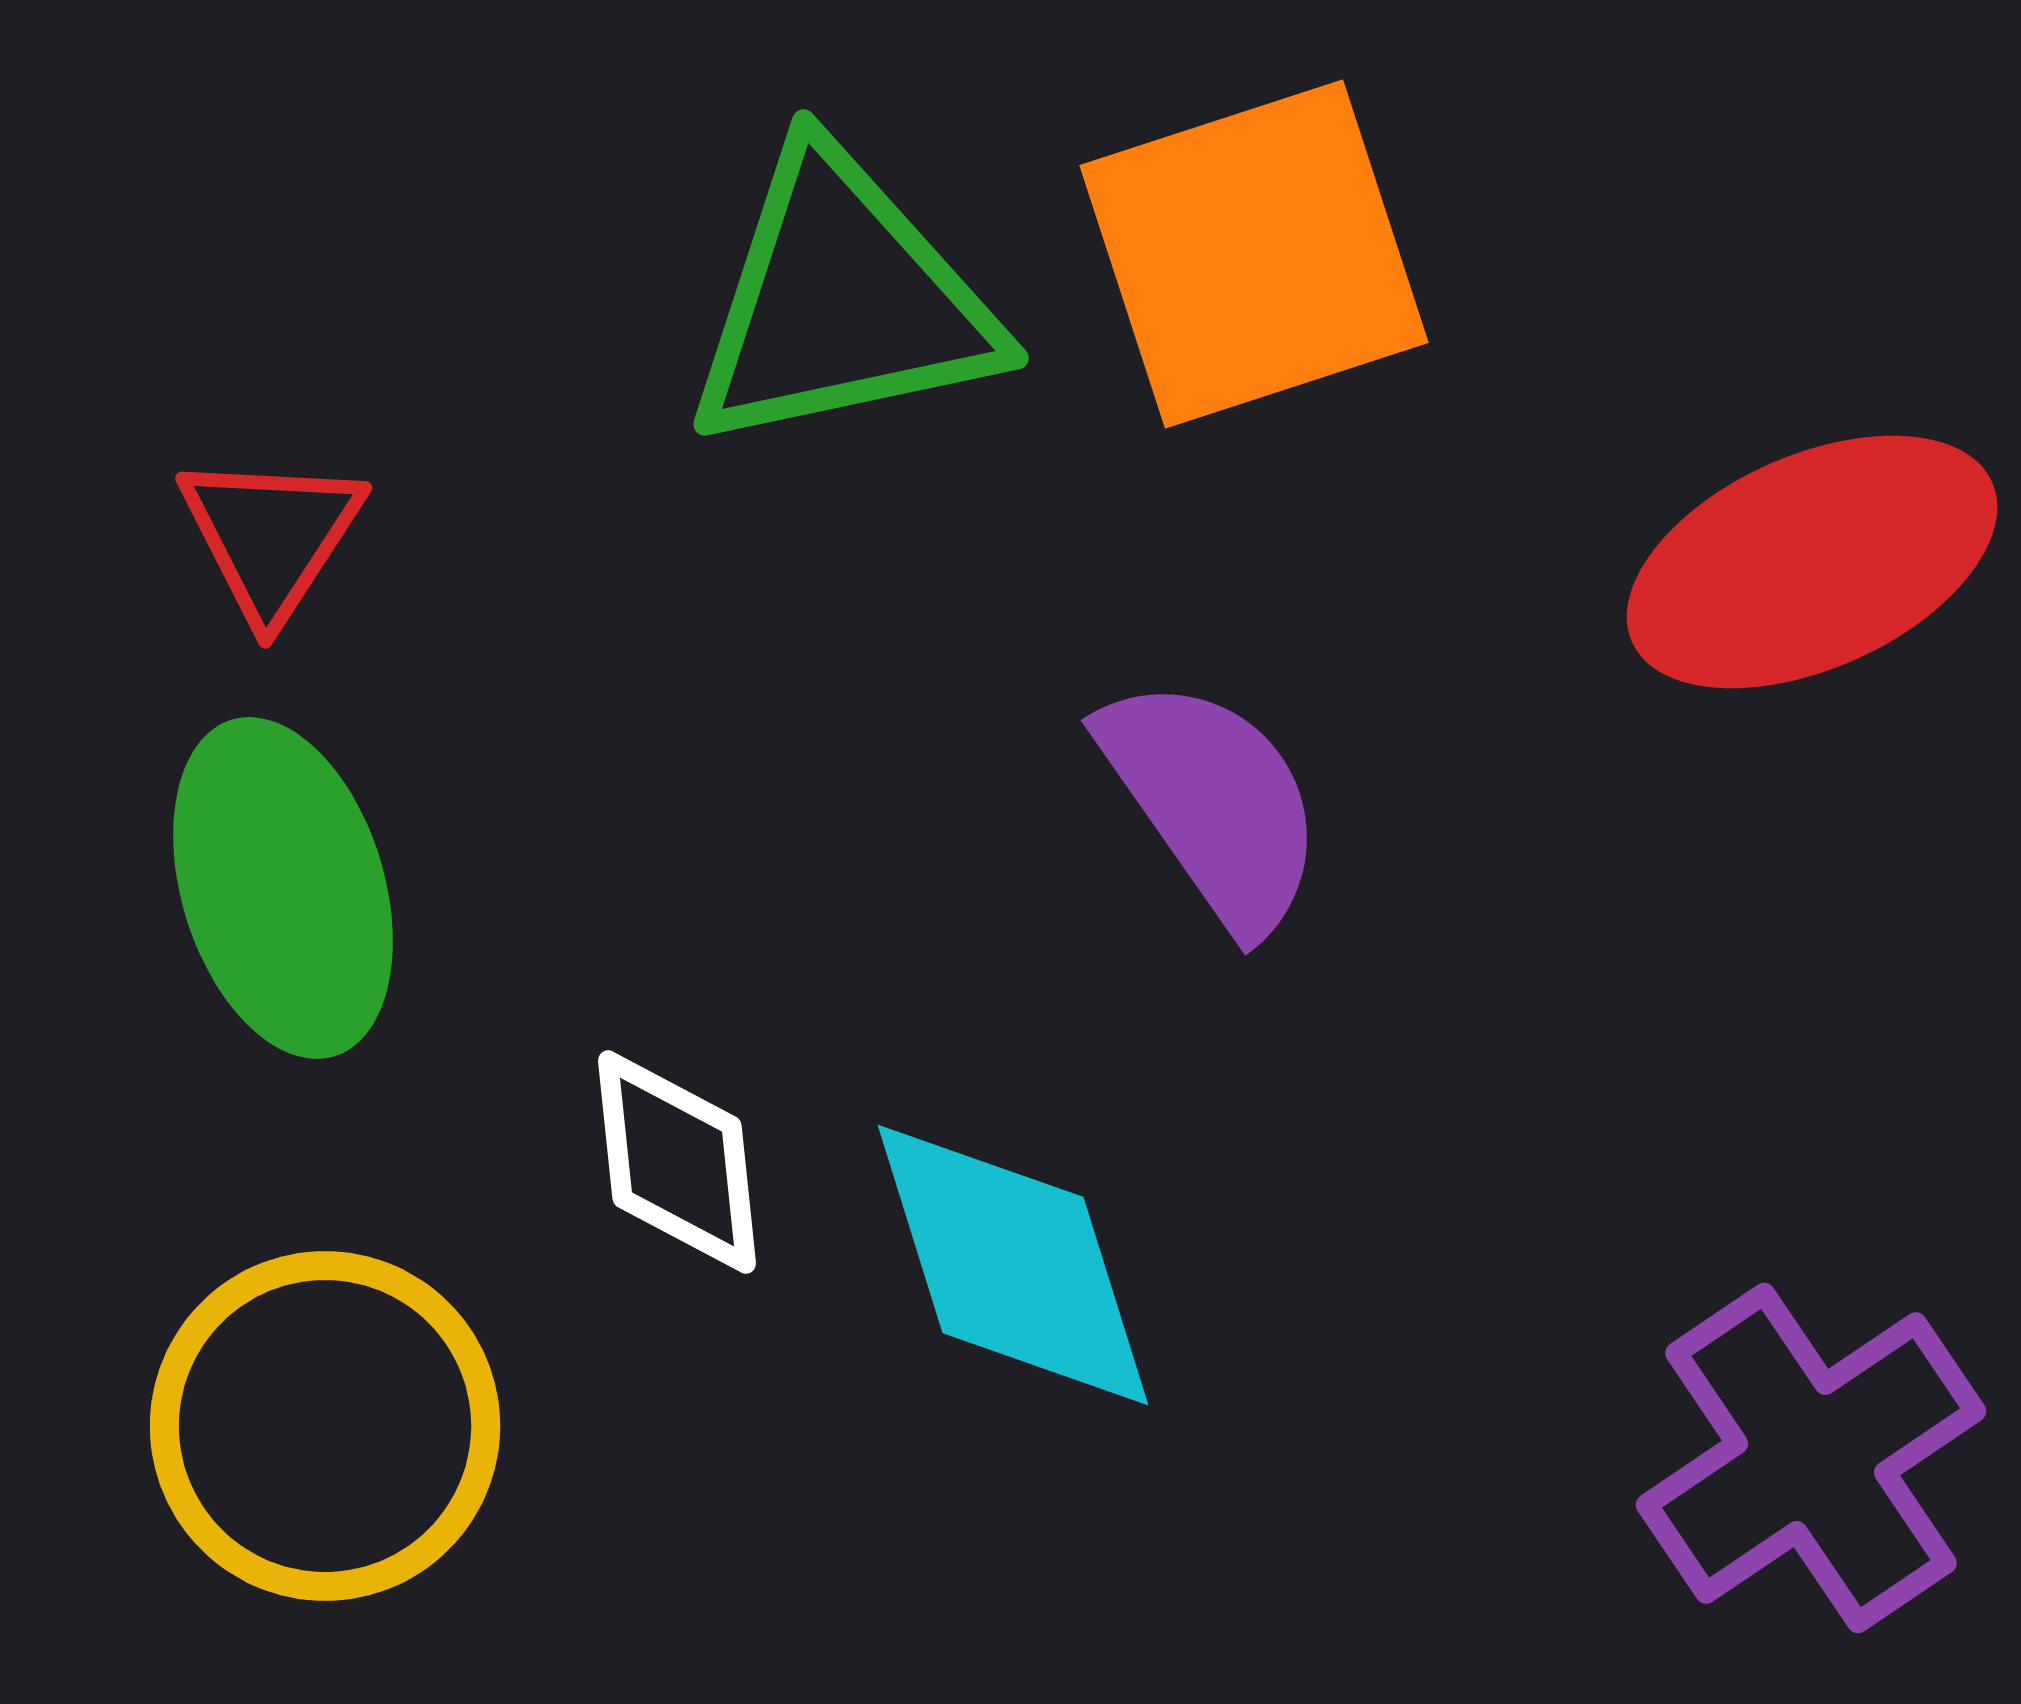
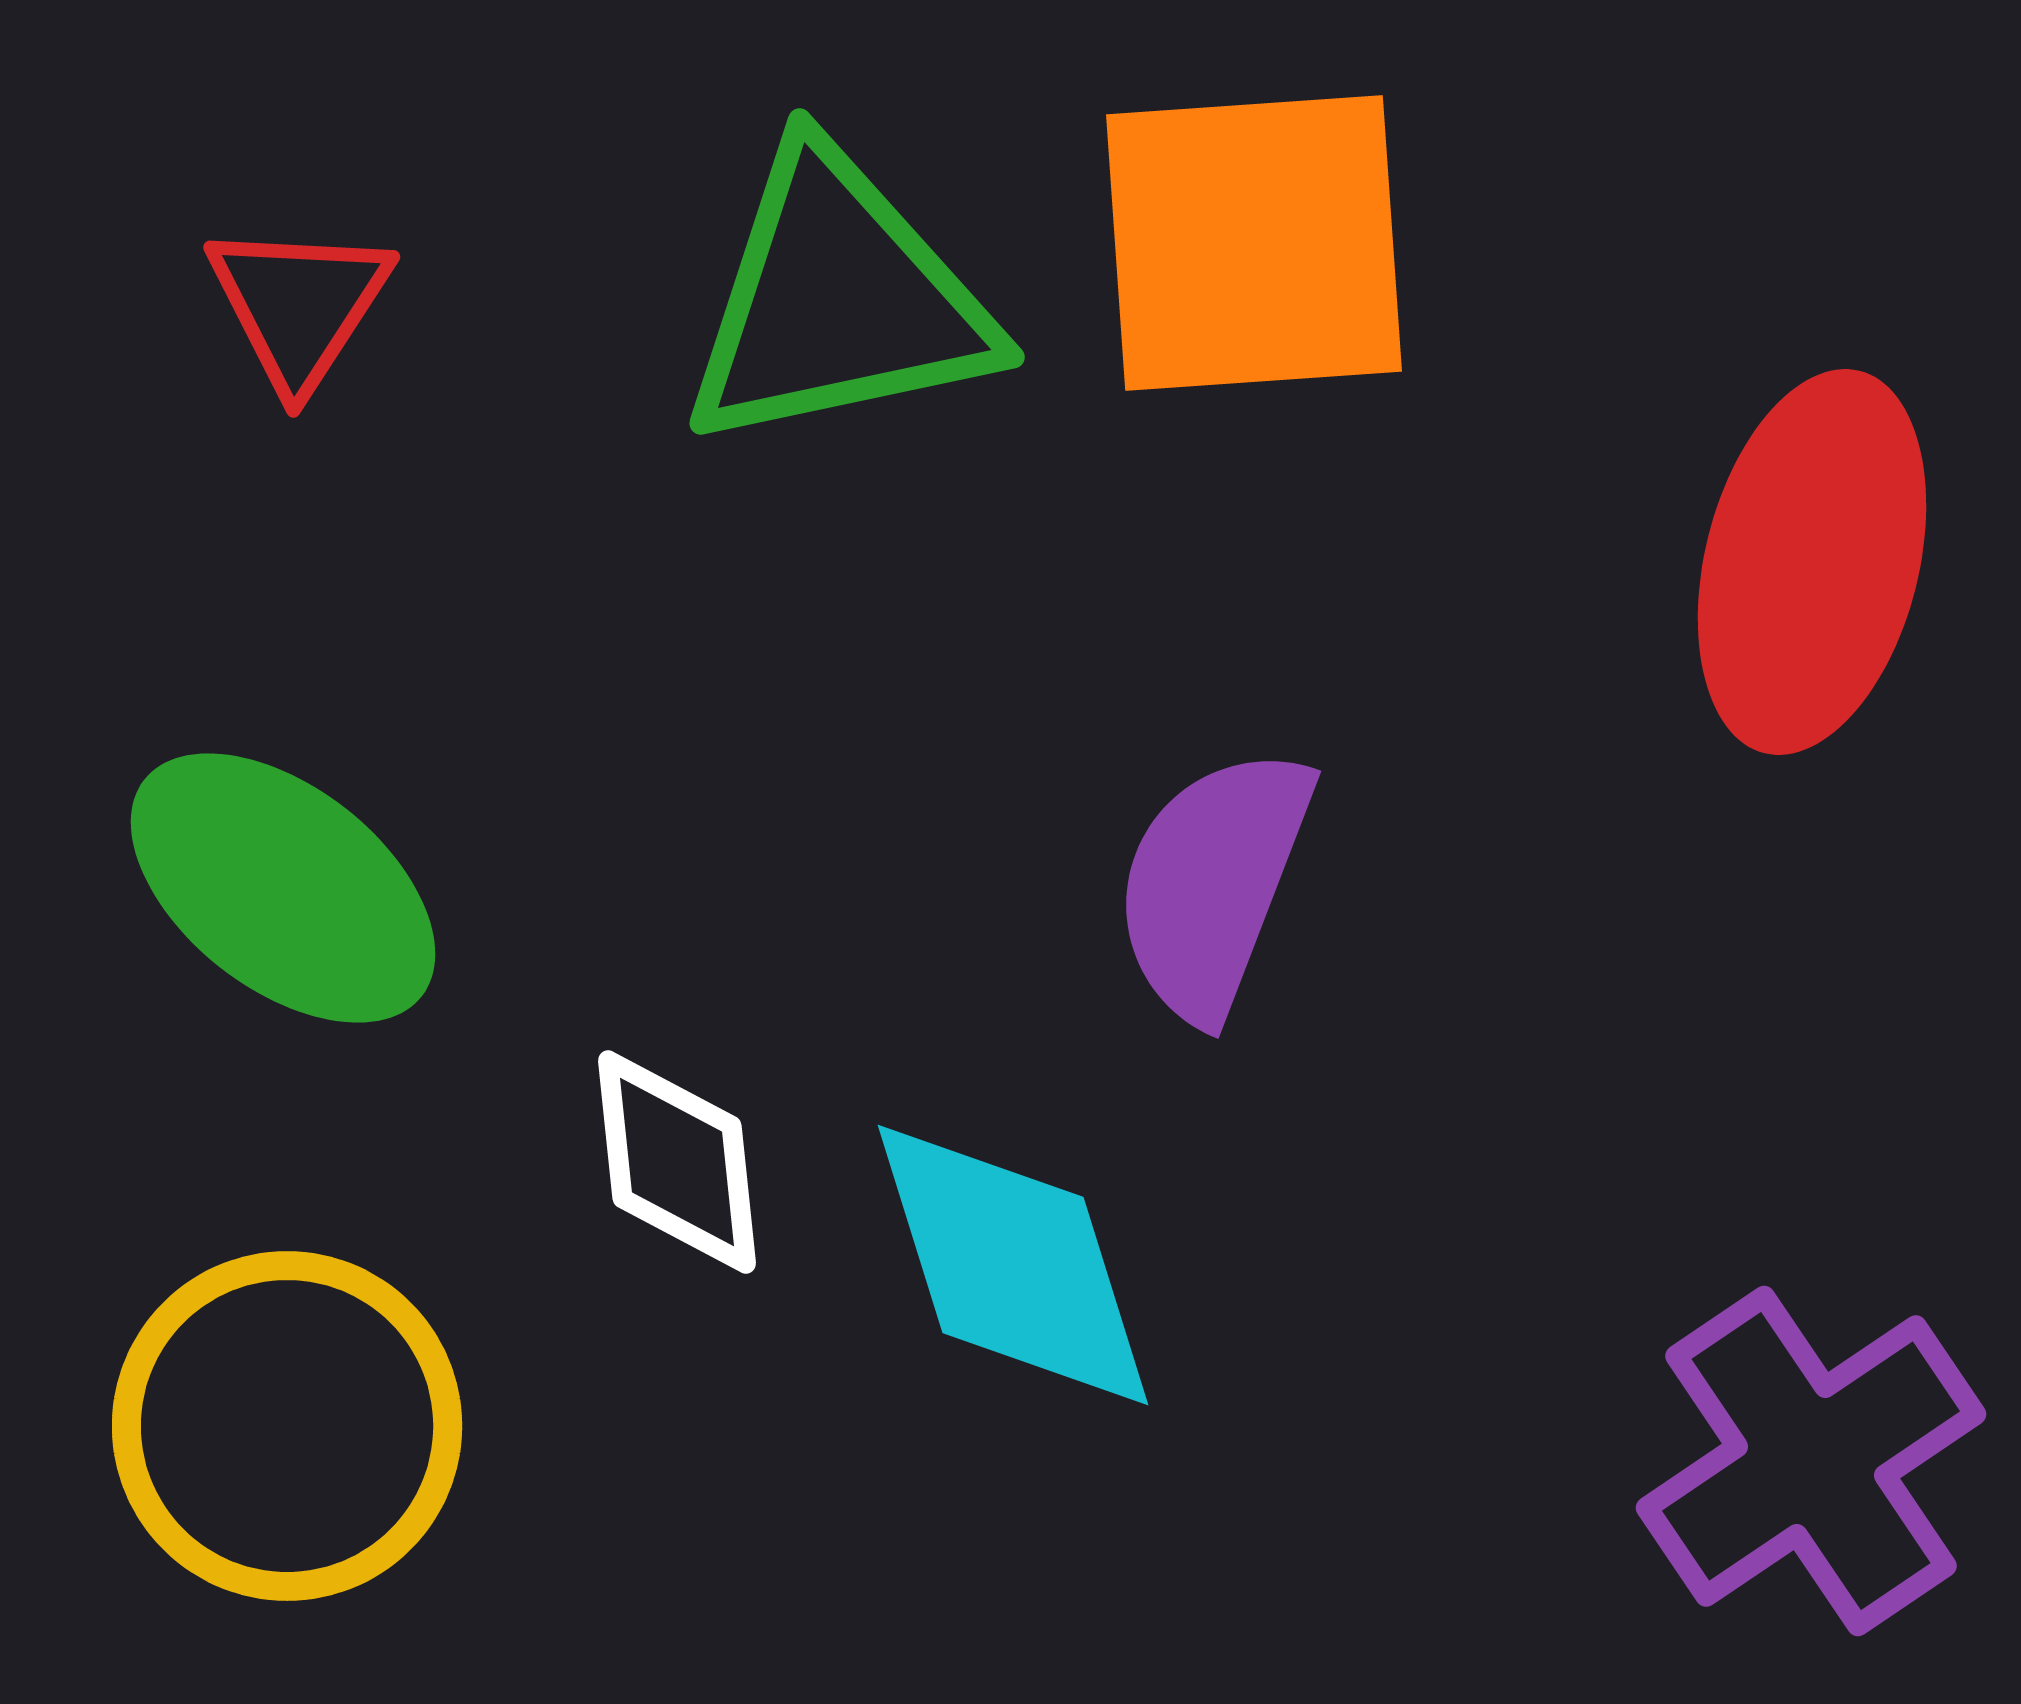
orange square: moved 11 px up; rotated 14 degrees clockwise
green triangle: moved 4 px left, 1 px up
red triangle: moved 28 px right, 231 px up
red ellipse: rotated 52 degrees counterclockwise
purple semicircle: moved 80 px down; rotated 124 degrees counterclockwise
green ellipse: rotated 35 degrees counterclockwise
yellow circle: moved 38 px left
purple cross: moved 3 px down
